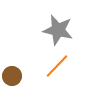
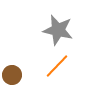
brown circle: moved 1 px up
